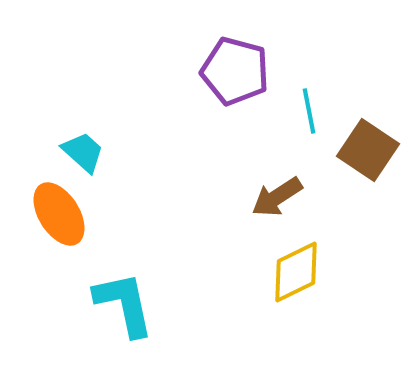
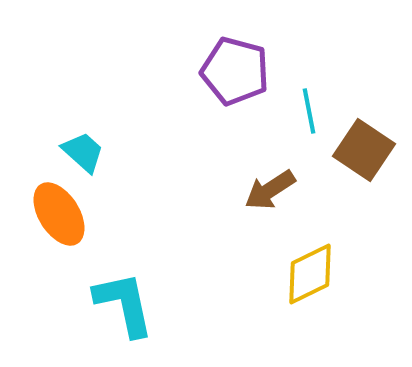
brown square: moved 4 px left
brown arrow: moved 7 px left, 7 px up
yellow diamond: moved 14 px right, 2 px down
